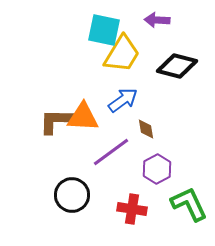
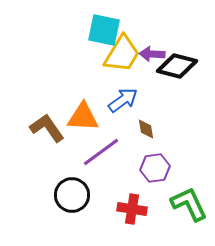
purple arrow: moved 5 px left, 34 px down
brown L-shape: moved 9 px left, 7 px down; rotated 54 degrees clockwise
purple line: moved 10 px left
purple hexagon: moved 2 px left, 1 px up; rotated 20 degrees clockwise
